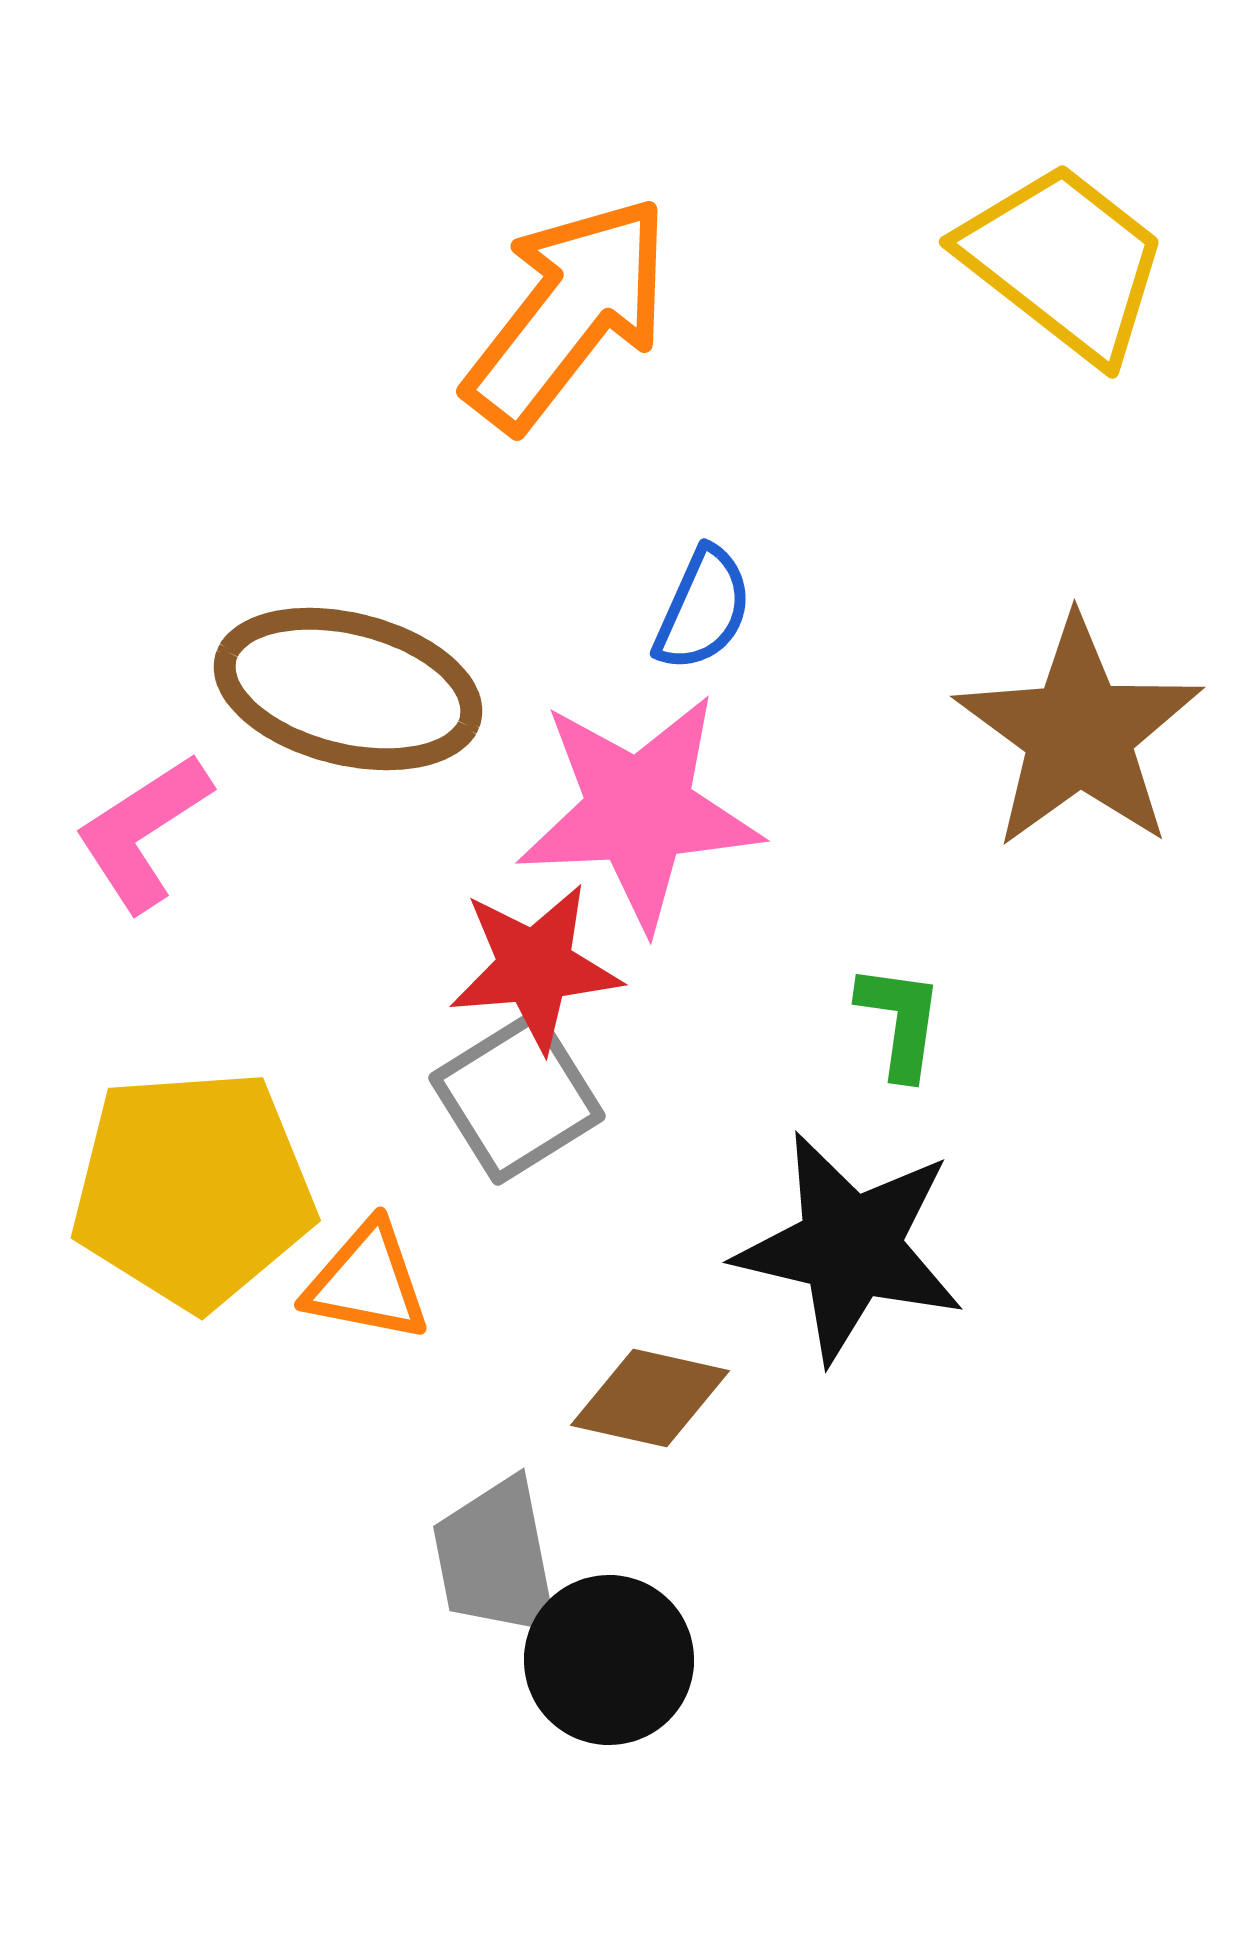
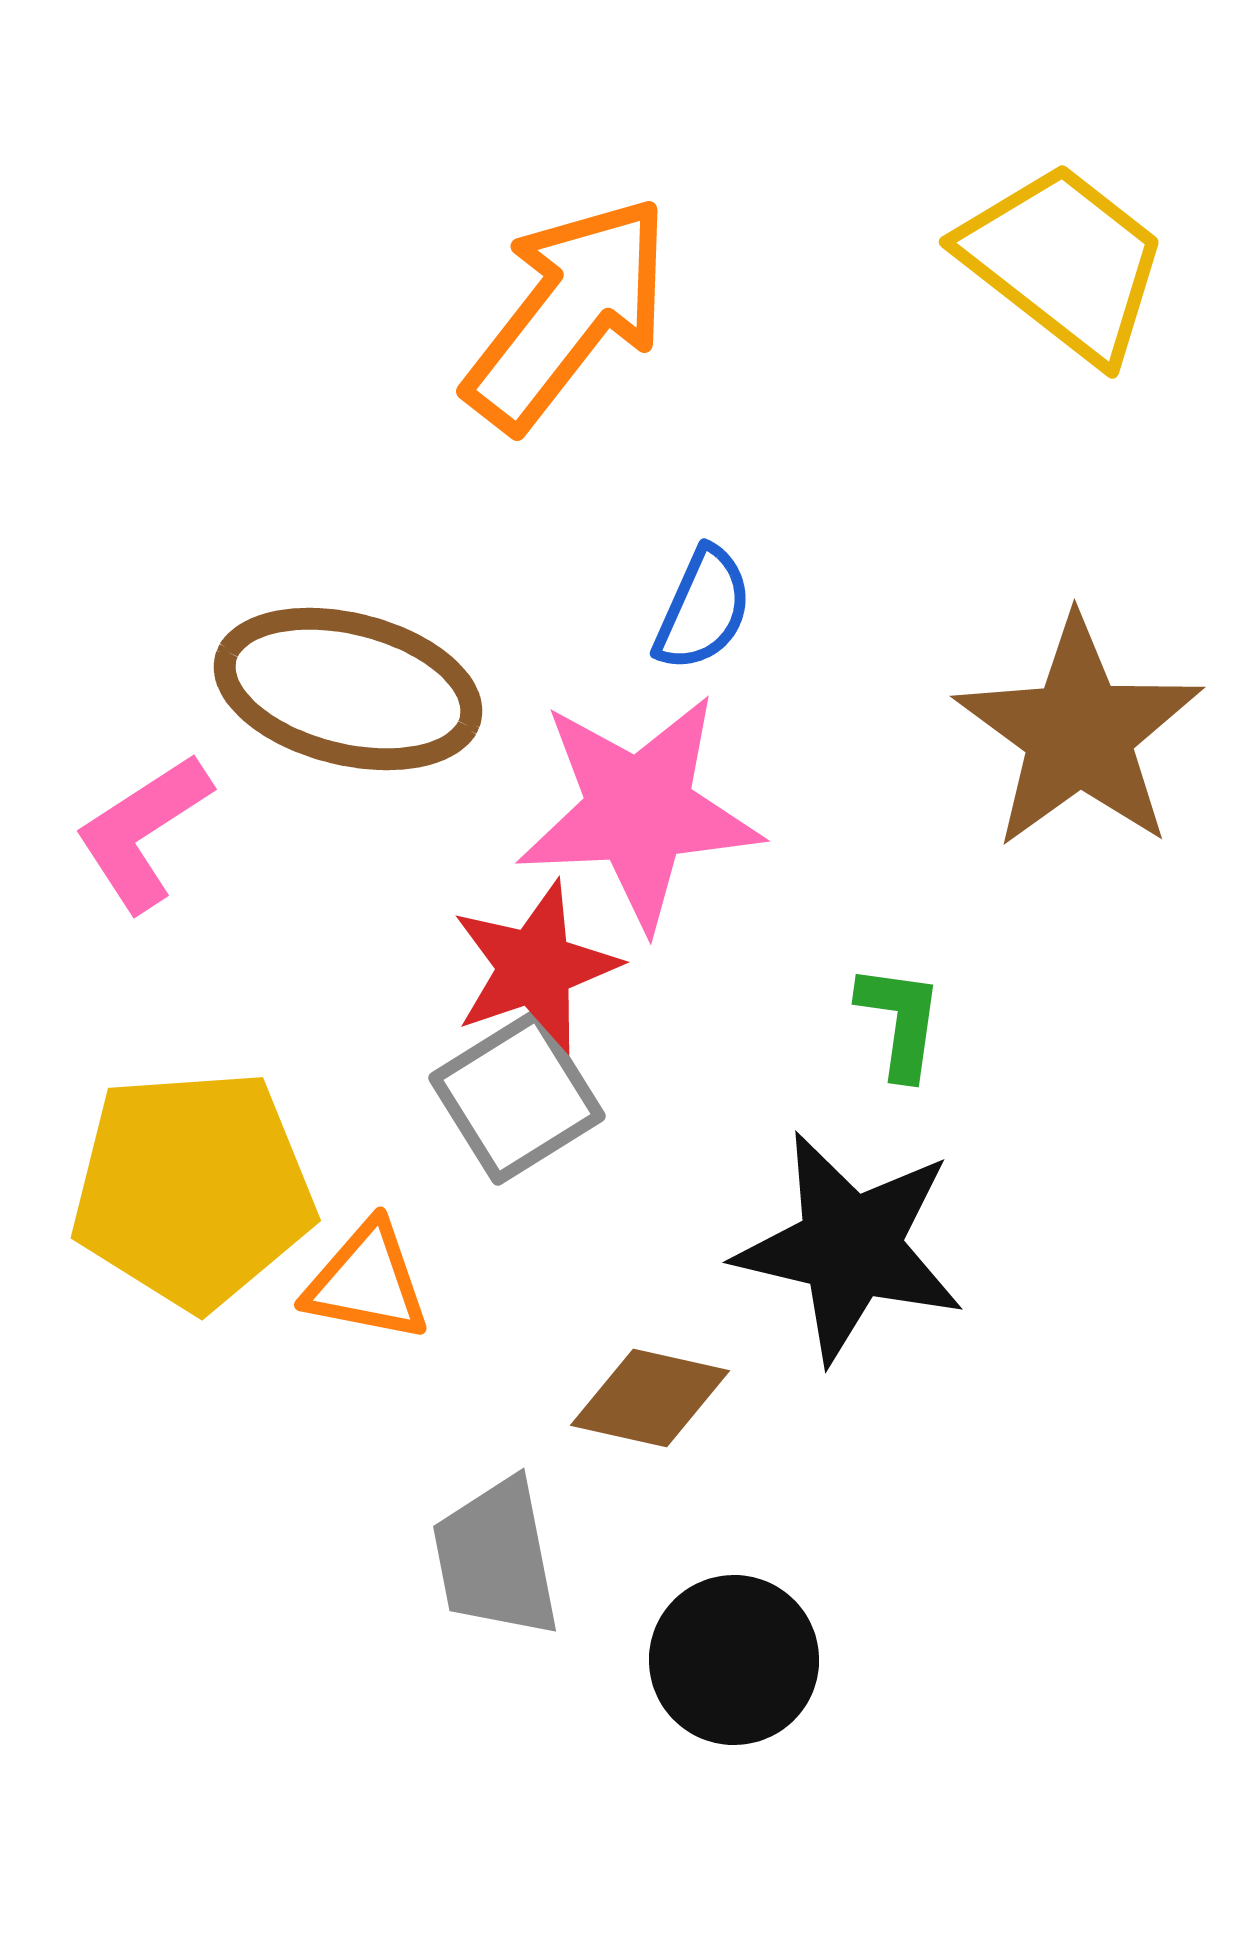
red star: rotated 14 degrees counterclockwise
black circle: moved 125 px right
